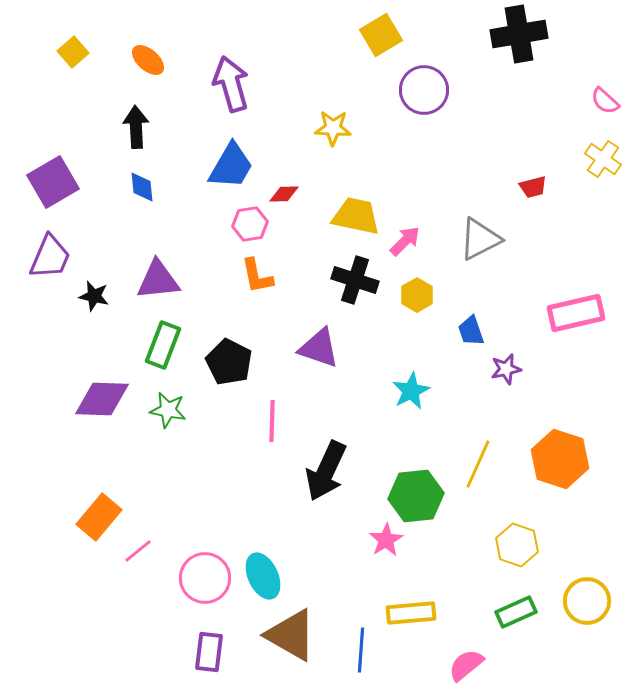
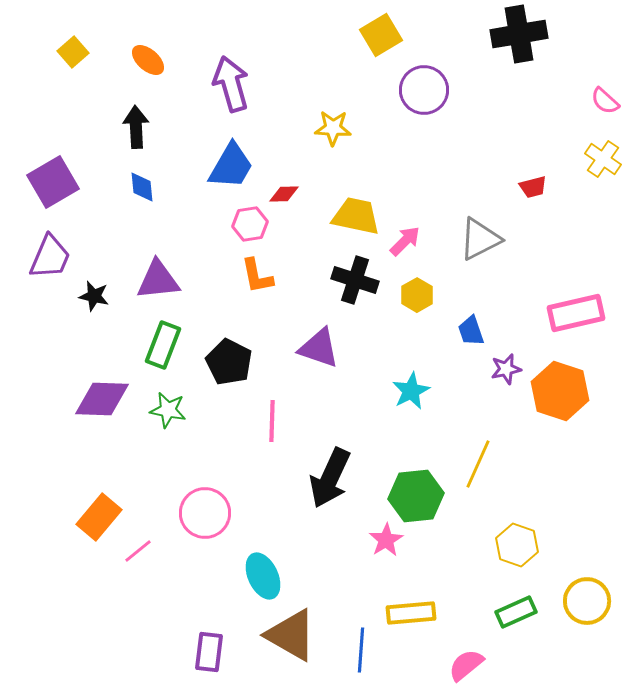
orange hexagon at (560, 459): moved 68 px up
black arrow at (326, 471): moved 4 px right, 7 px down
pink circle at (205, 578): moved 65 px up
